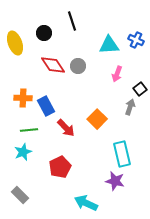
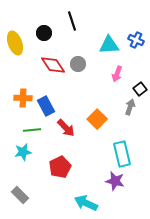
gray circle: moved 2 px up
green line: moved 3 px right
cyan star: rotated 12 degrees clockwise
